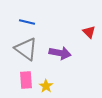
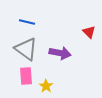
pink rectangle: moved 4 px up
